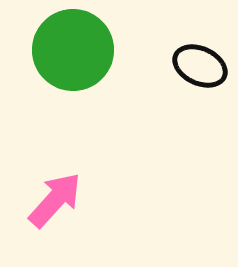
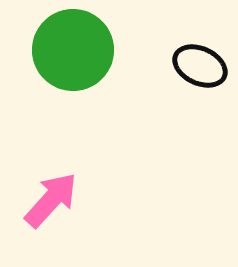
pink arrow: moved 4 px left
